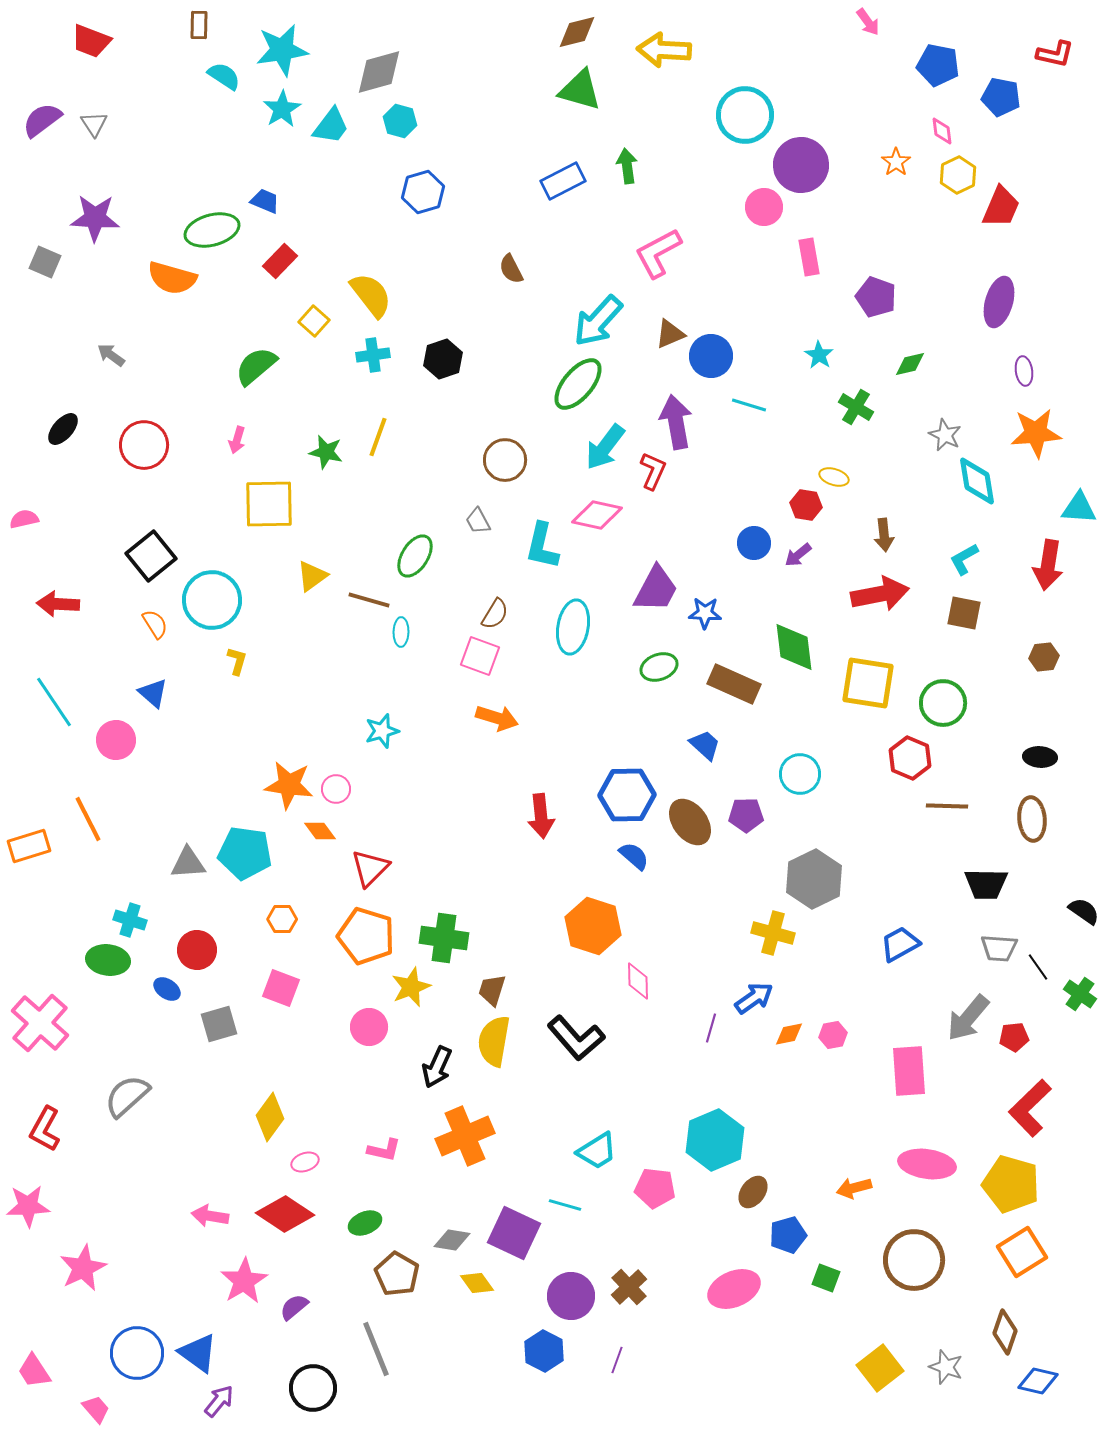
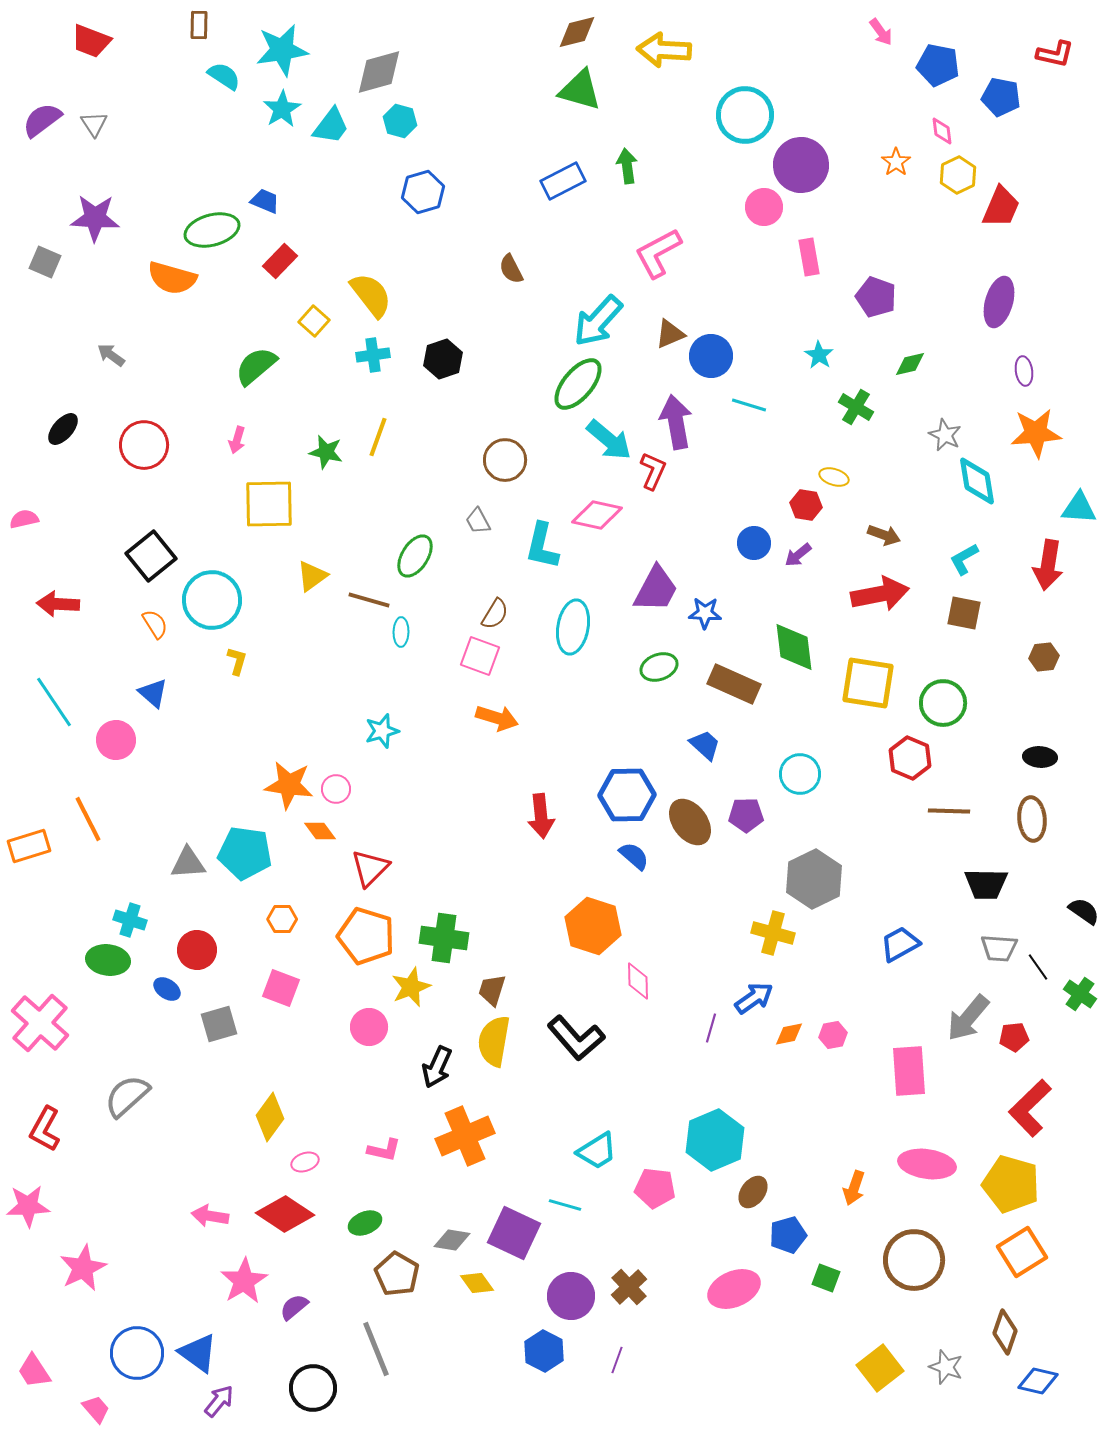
pink arrow at (868, 22): moved 13 px right, 10 px down
cyan arrow at (605, 447): moved 4 px right, 7 px up; rotated 87 degrees counterclockwise
brown arrow at (884, 535): rotated 64 degrees counterclockwise
brown line at (947, 806): moved 2 px right, 5 px down
orange arrow at (854, 1188): rotated 56 degrees counterclockwise
